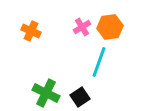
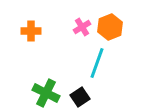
orange hexagon: rotated 15 degrees counterclockwise
orange cross: rotated 24 degrees counterclockwise
cyan line: moved 2 px left, 1 px down
